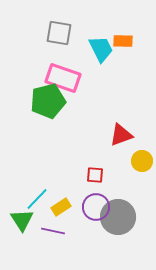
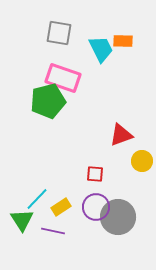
red square: moved 1 px up
